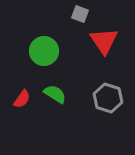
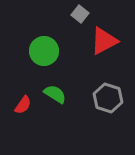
gray square: rotated 18 degrees clockwise
red triangle: rotated 36 degrees clockwise
red semicircle: moved 1 px right, 6 px down
